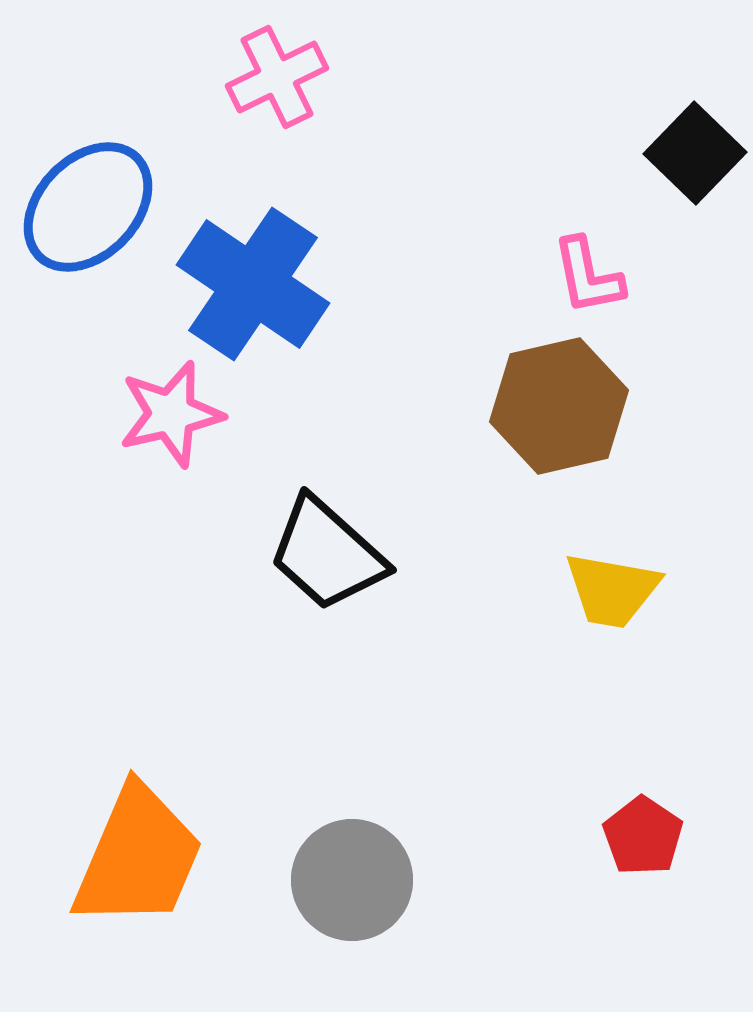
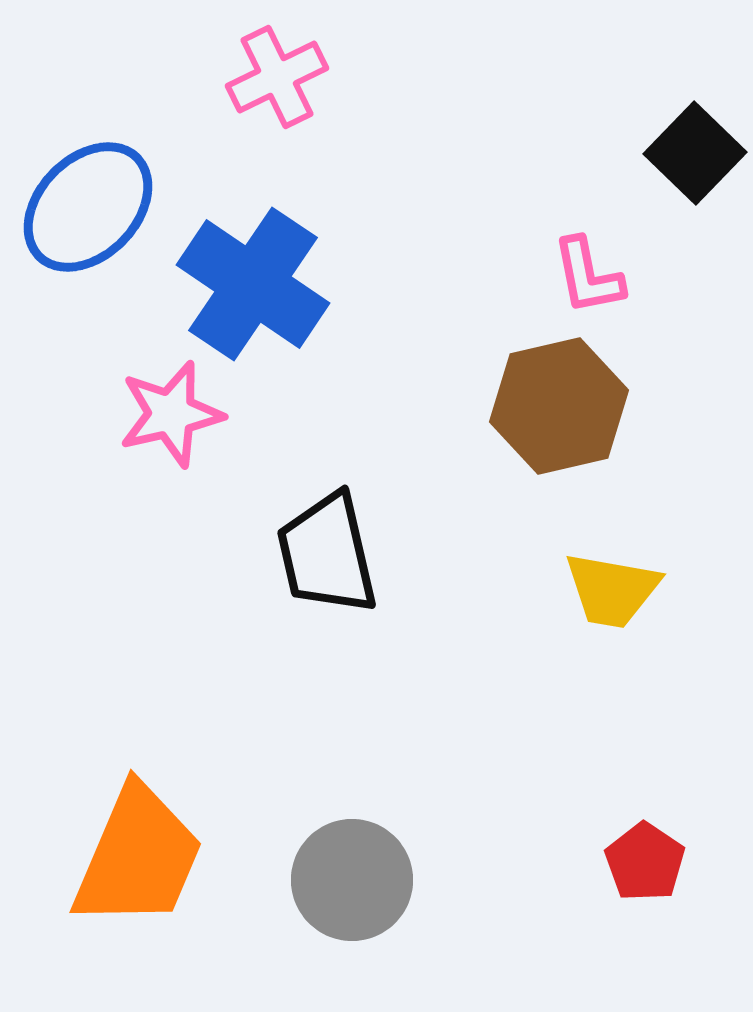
black trapezoid: rotated 35 degrees clockwise
red pentagon: moved 2 px right, 26 px down
